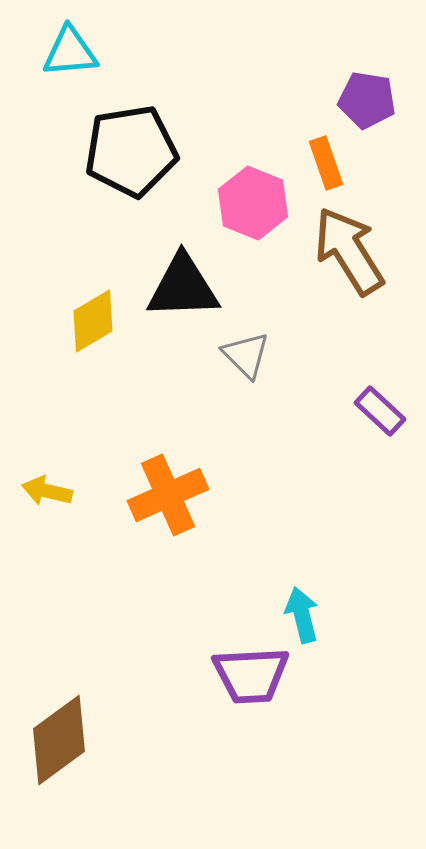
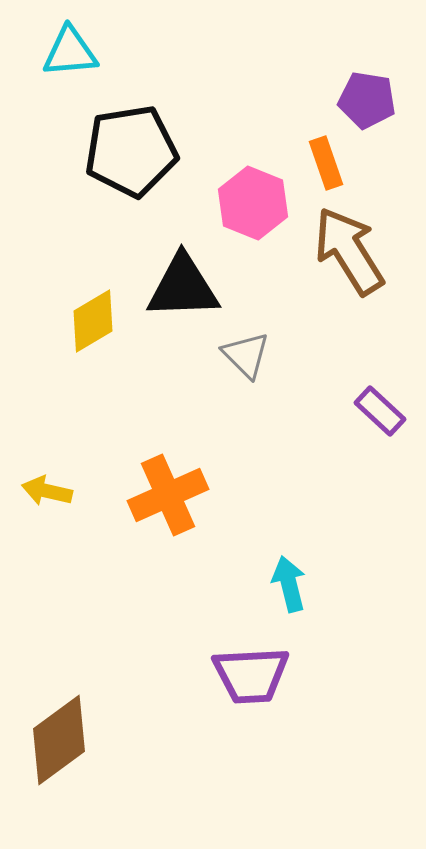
cyan arrow: moved 13 px left, 31 px up
